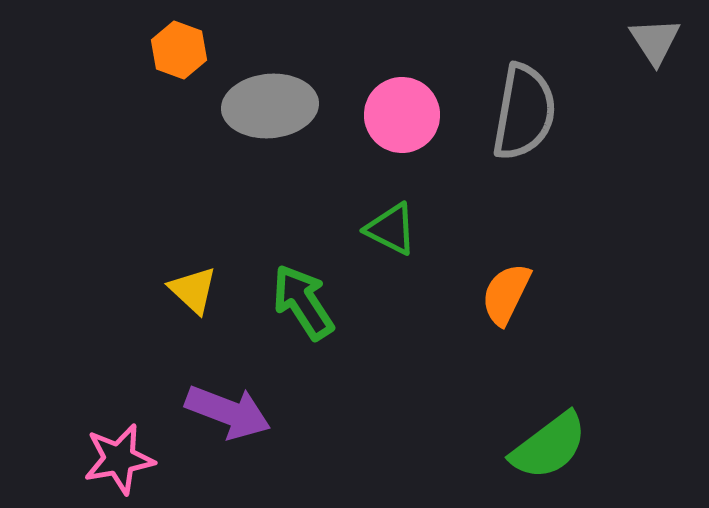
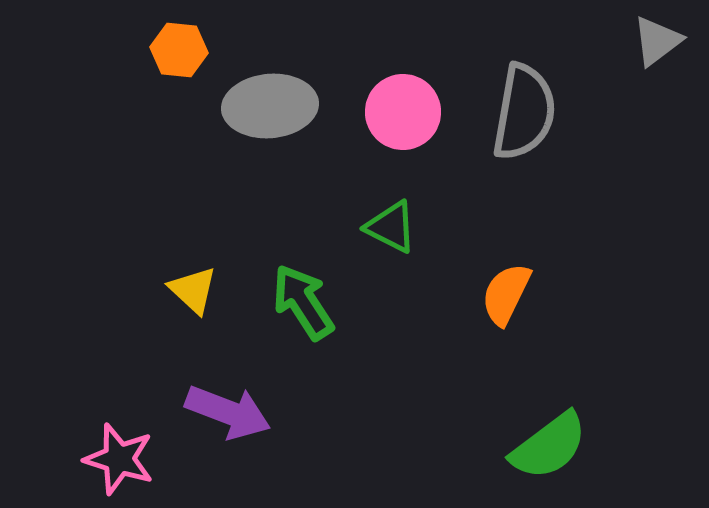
gray triangle: moved 2 px right; rotated 26 degrees clockwise
orange hexagon: rotated 14 degrees counterclockwise
pink circle: moved 1 px right, 3 px up
green triangle: moved 2 px up
pink star: rotated 28 degrees clockwise
